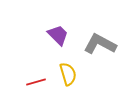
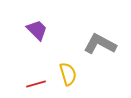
purple trapezoid: moved 21 px left, 5 px up
red line: moved 2 px down
